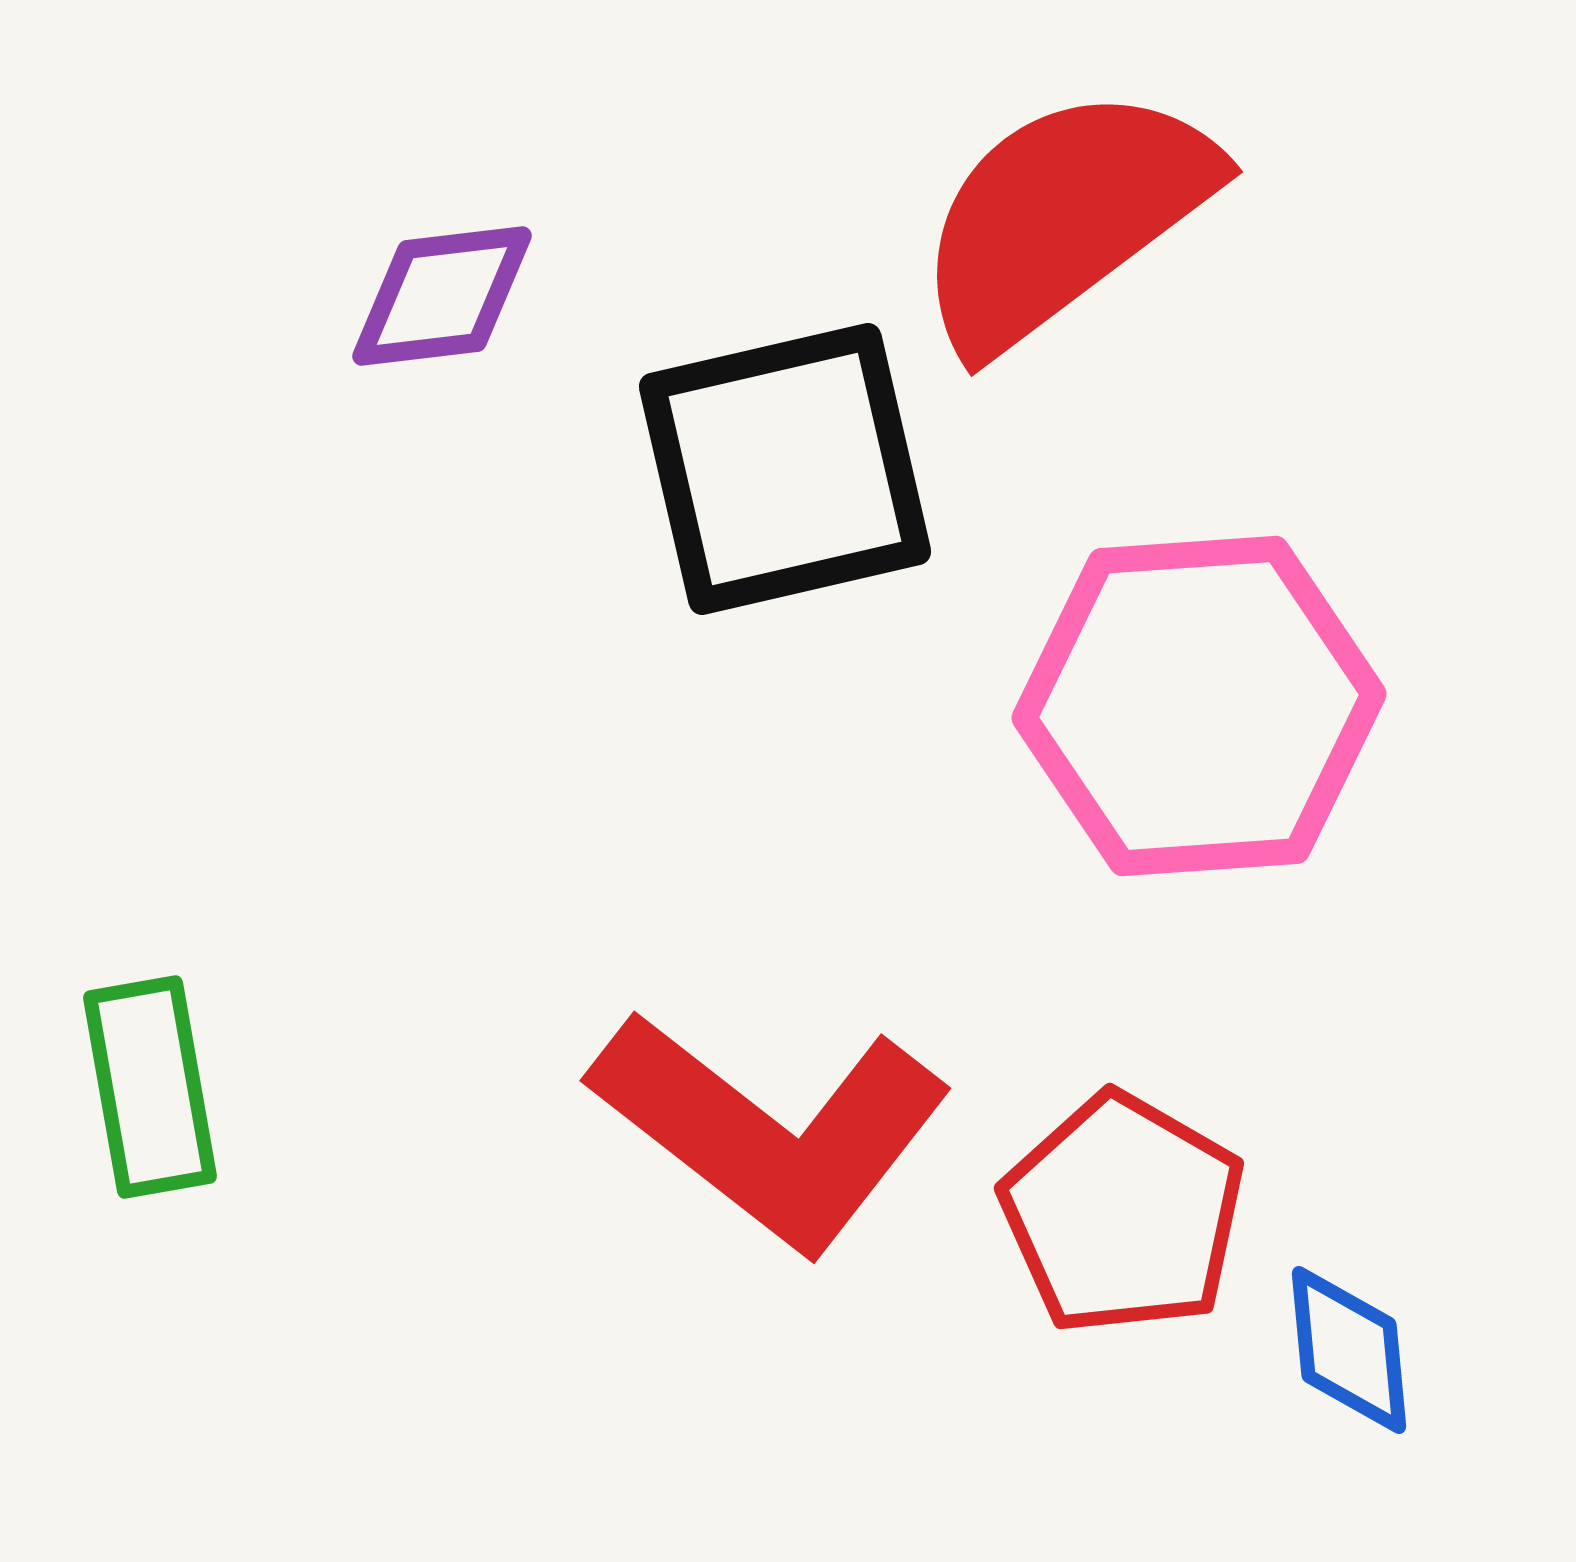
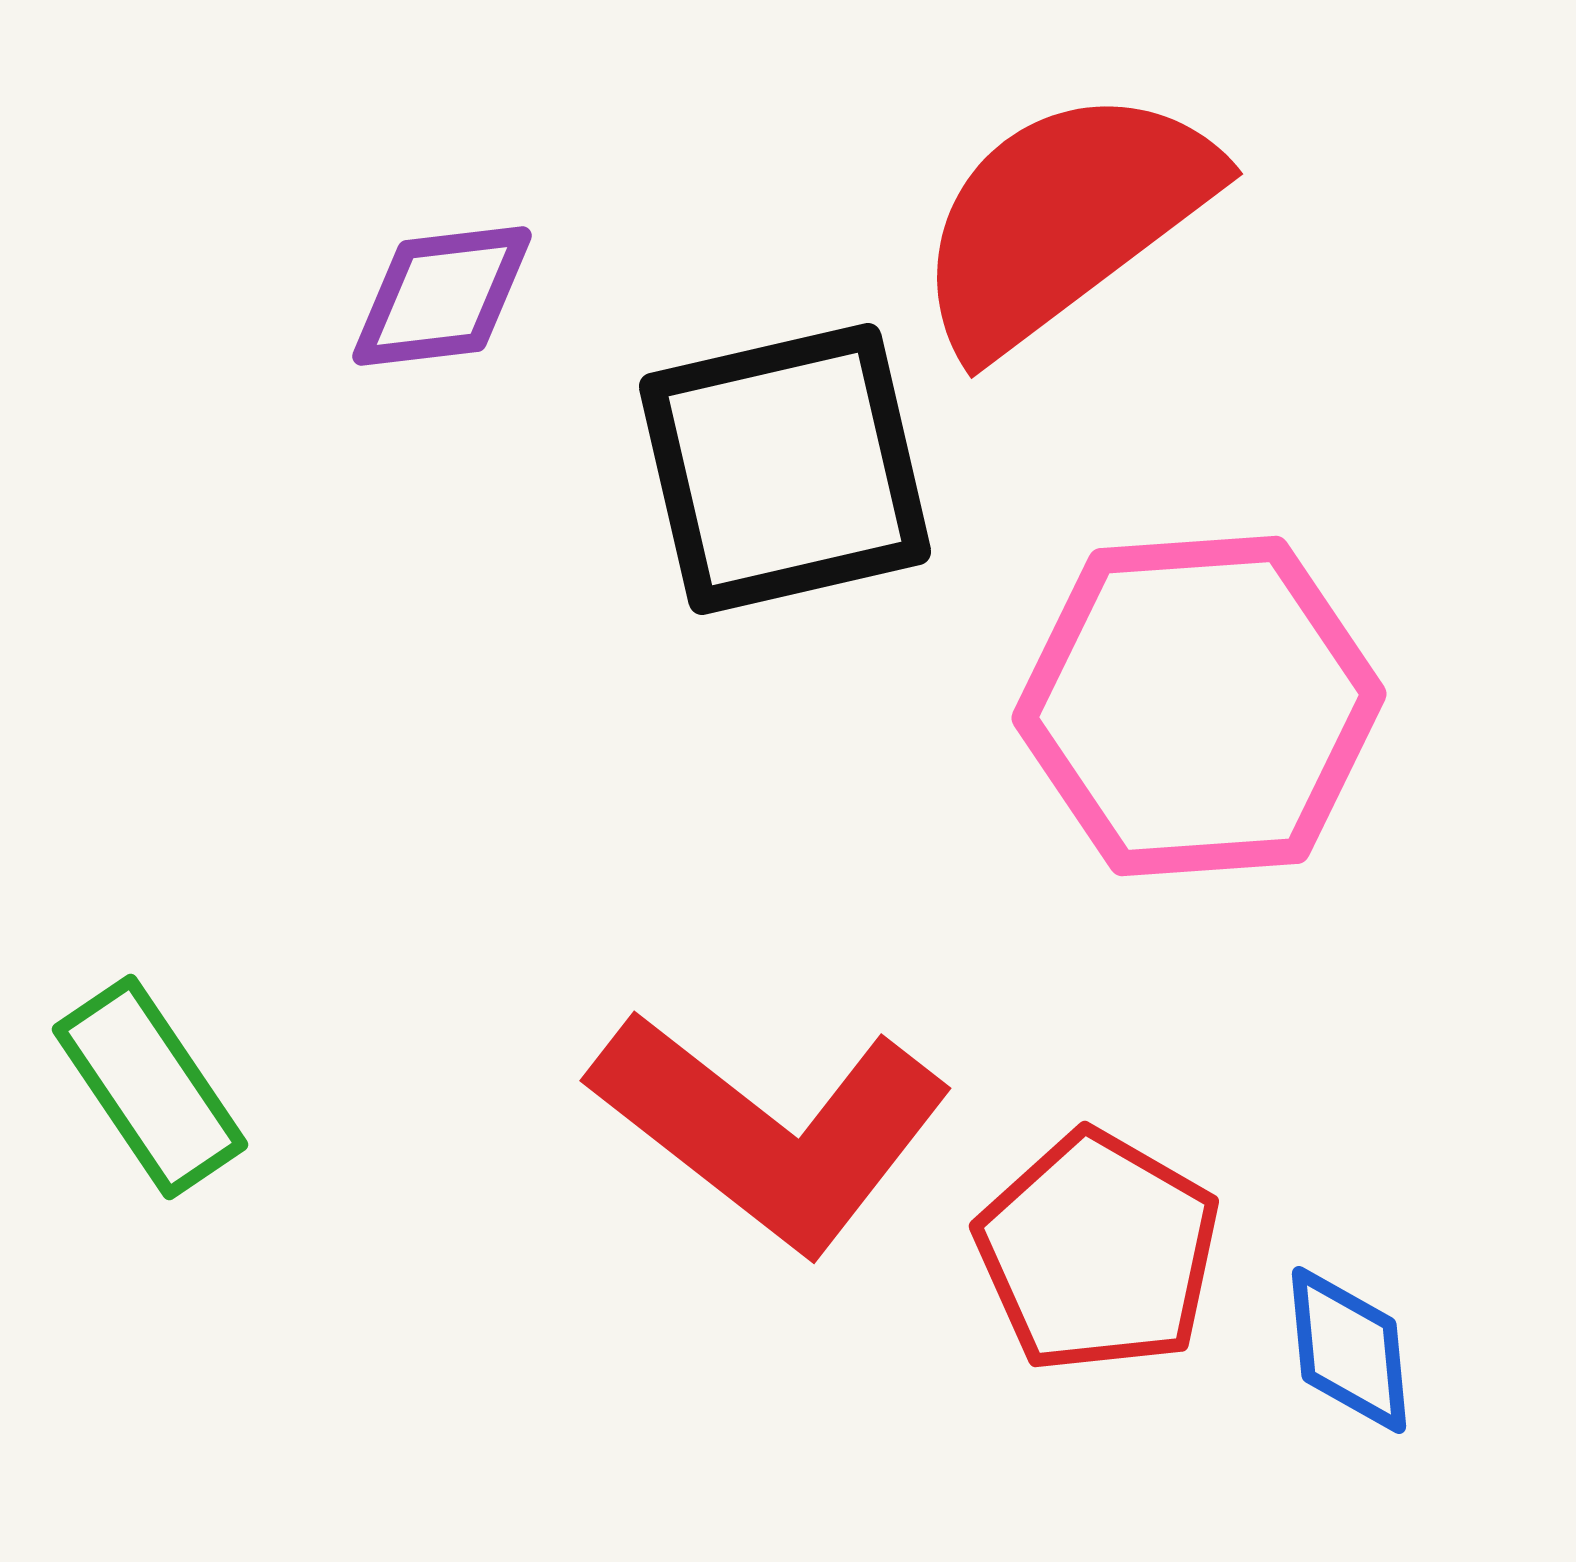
red semicircle: moved 2 px down
green rectangle: rotated 24 degrees counterclockwise
red pentagon: moved 25 px left, 38 px down
